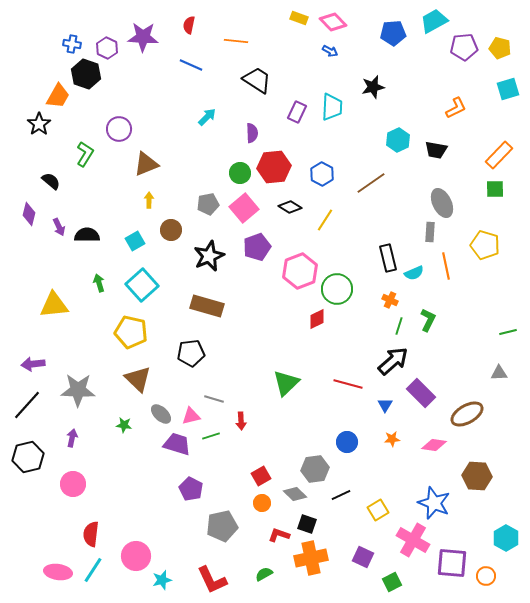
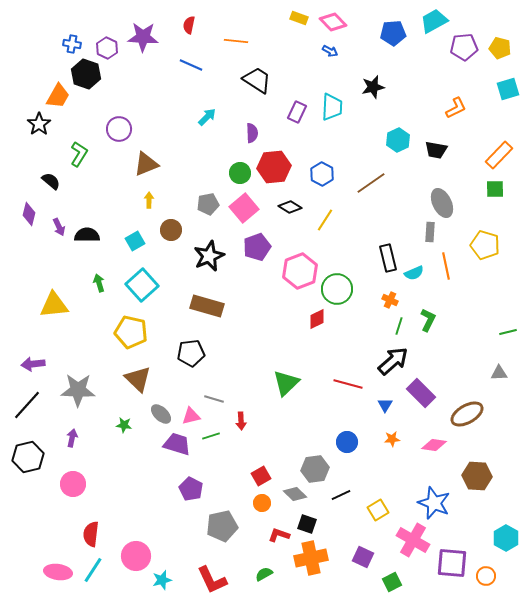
green L-shape at (85, 154): moved 6 px left
